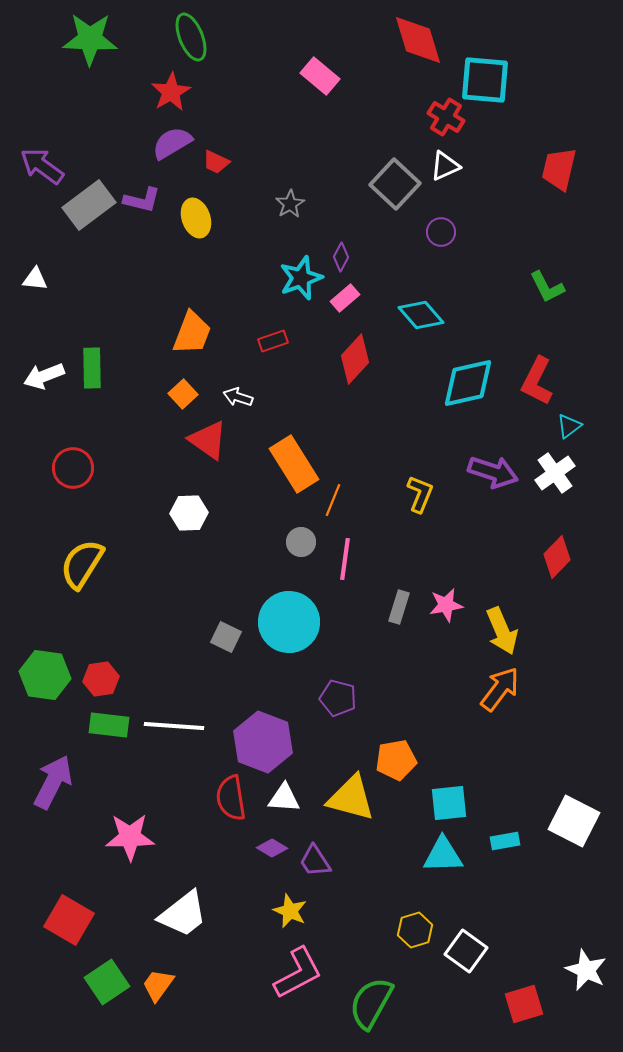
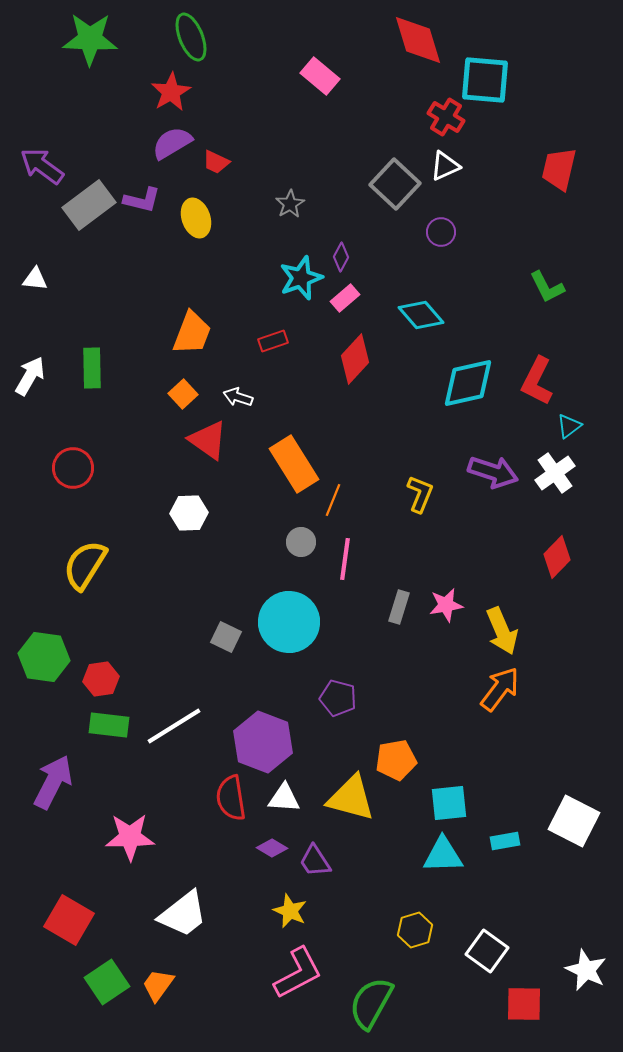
white arrow at (44, 376): moved 14 px left; rotated 141 degrees clockwise
yellow semicircle at (82, 564): moved 3 px right, 1 px down
green hexagon at (45, 675): moved 1 px left, 18 px up
white line at (174, 726): rotated 36 degrees counterclockwise
white square at (466, 951): moved 21 px right
red square at (524, 1004): rotated 18 degrees clockwise
